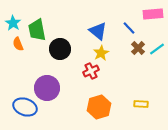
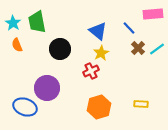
green trapezoid: moved 8 px up
orange semicircle: moved 1 px left, 1 px down
